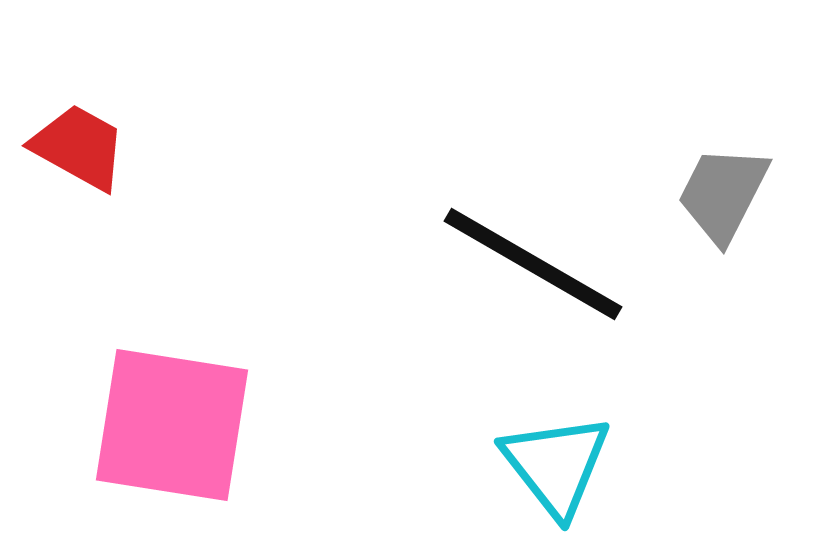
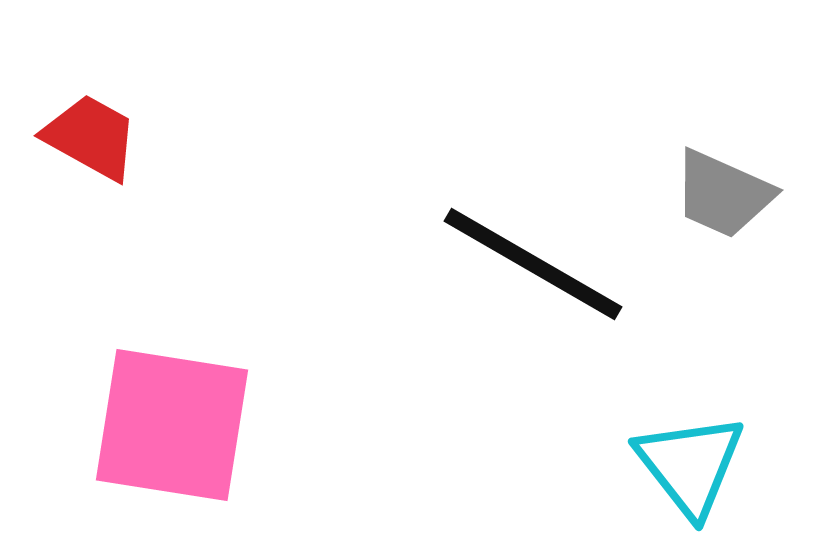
red trapezoid: moved 12 px right, 10 px up
gray trapezoid: rotated 93 degrees counterclockwise
cyan triangle: moved 134 px right
